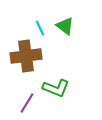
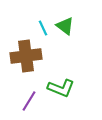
cyan line: moved 3 px right
green L-shape: moved 5 px right
purple line: moved 2 px right, 2 px up
